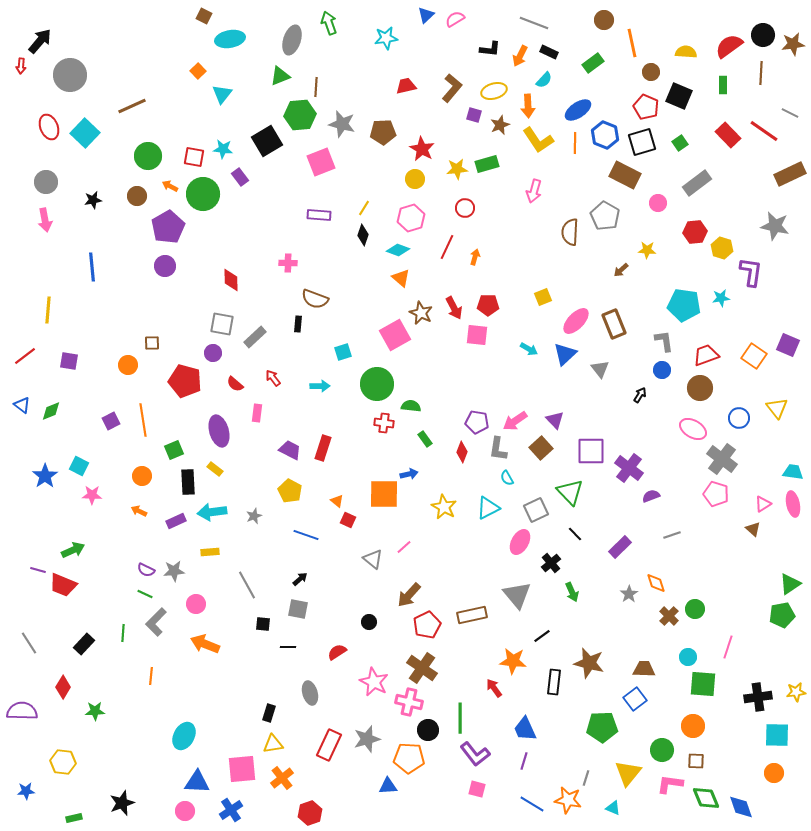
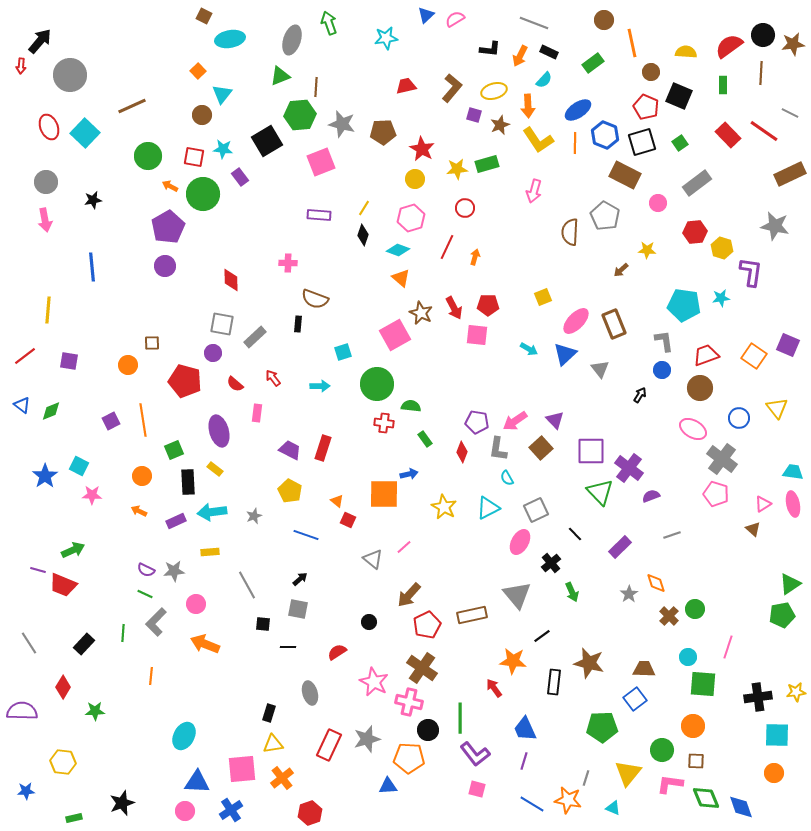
brown circle at (137, 196): moved 65 px right, 81 px up
green triangle at (570, 492): moved 30 px right
